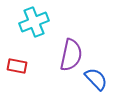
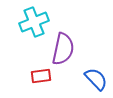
purple semicircle: moved 8 px left, 6 px up
red rectangle: moved 24 px right, 10 px down; rotated 18 degrees counterclockwise
